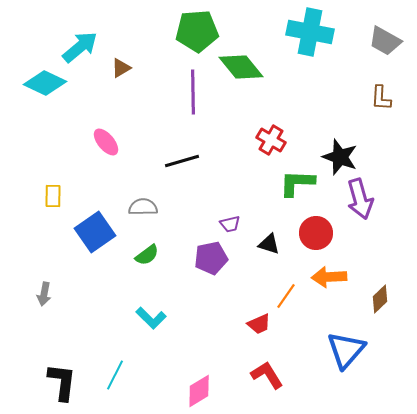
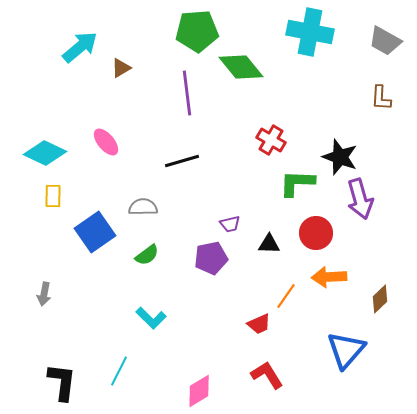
cyan diamond: moved 70 px down
purple line: moved 6 px left, 1 px down; rotated 6 degrees counterclockwise
black triangle: rotated 15 degrees counterclockwise
cyan line: moved 4 px right, 4 px up
